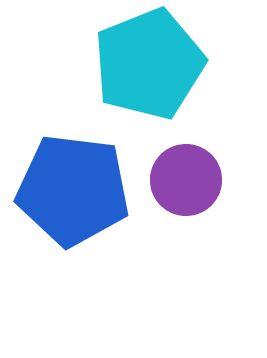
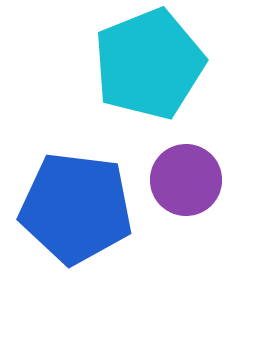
blue pentagon: moved 3 px right, 18 px down
